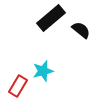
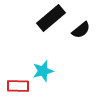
black semicircle: rotated 102 degrees clockwise
red rectangle: rotated 60 degrees clockwise
